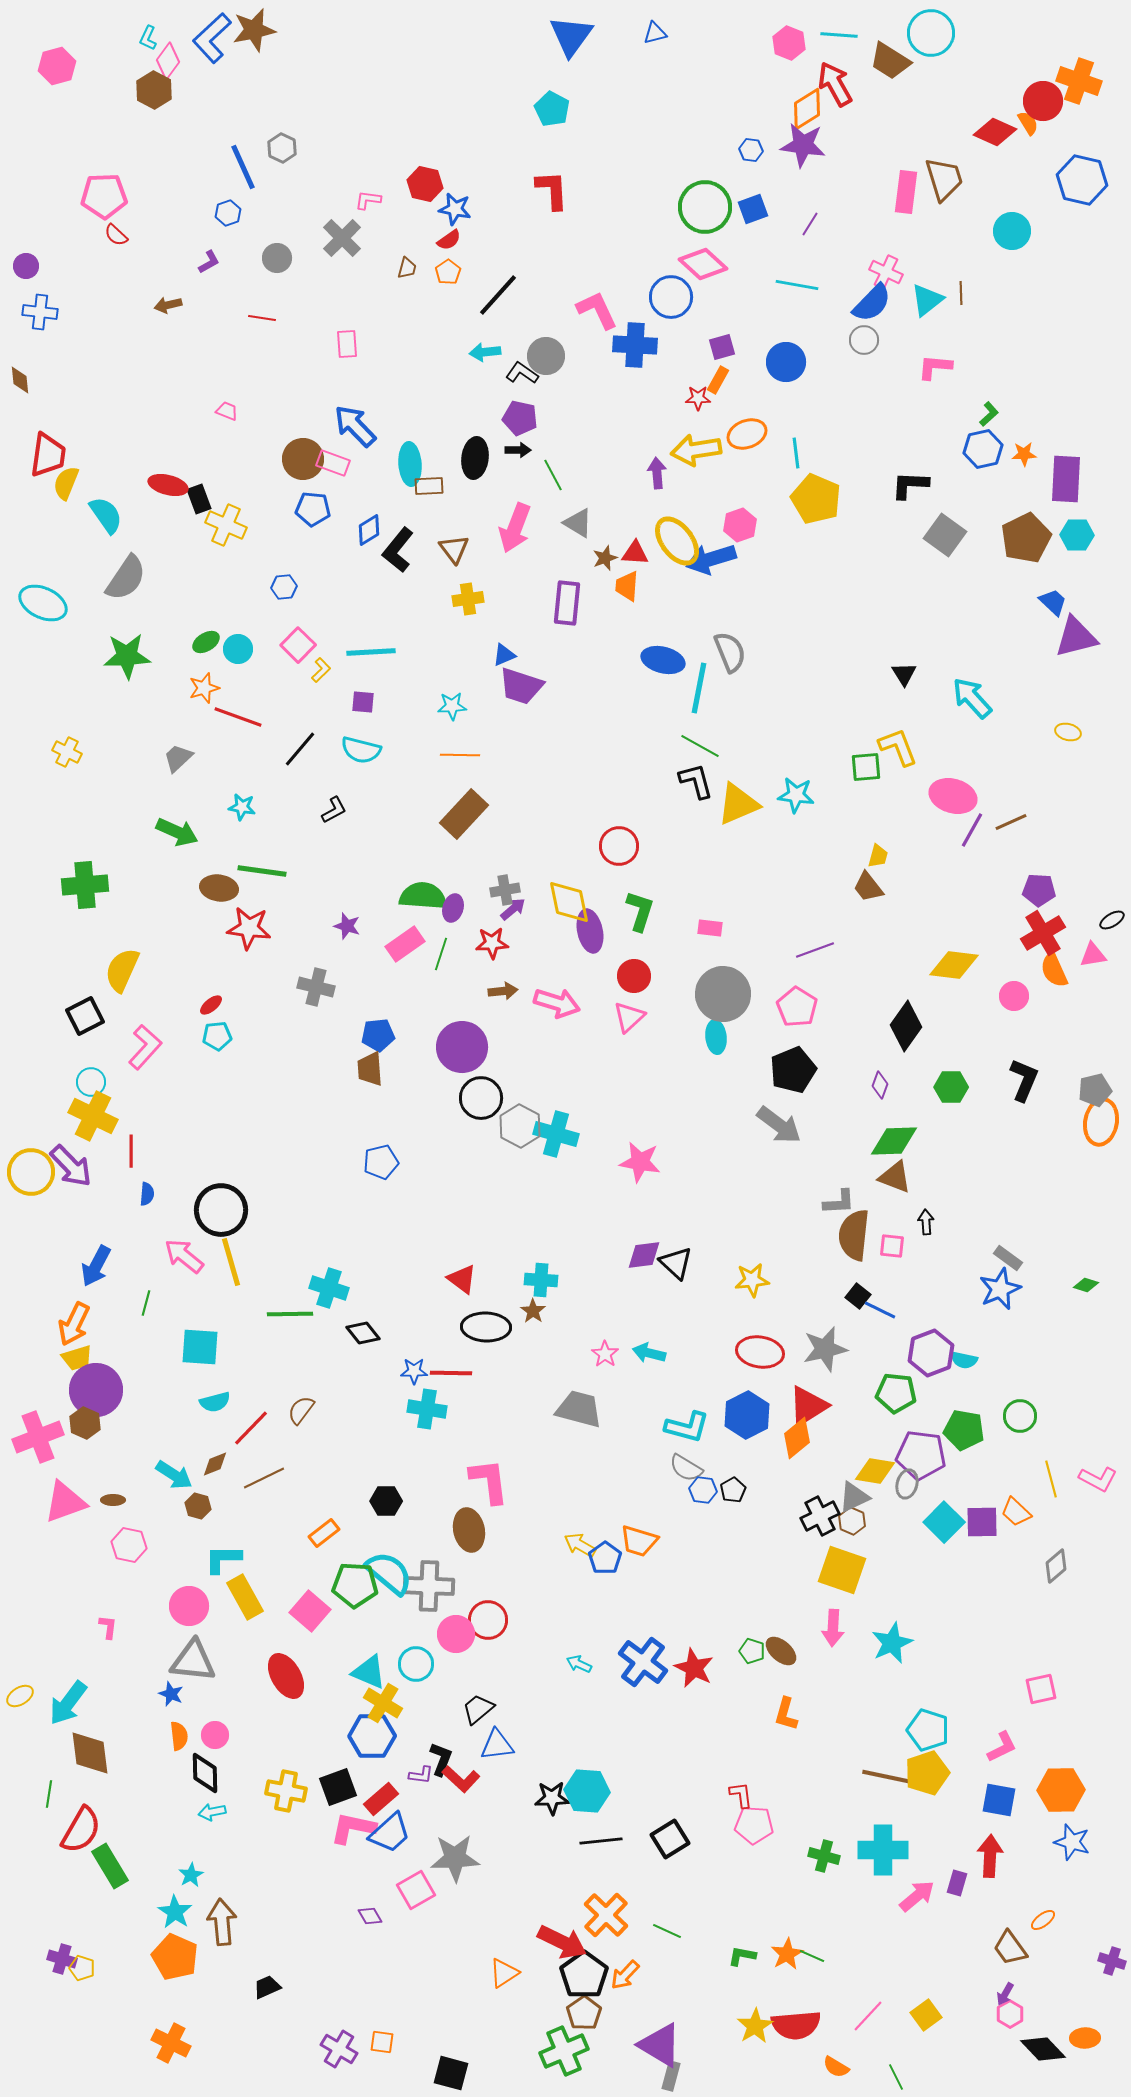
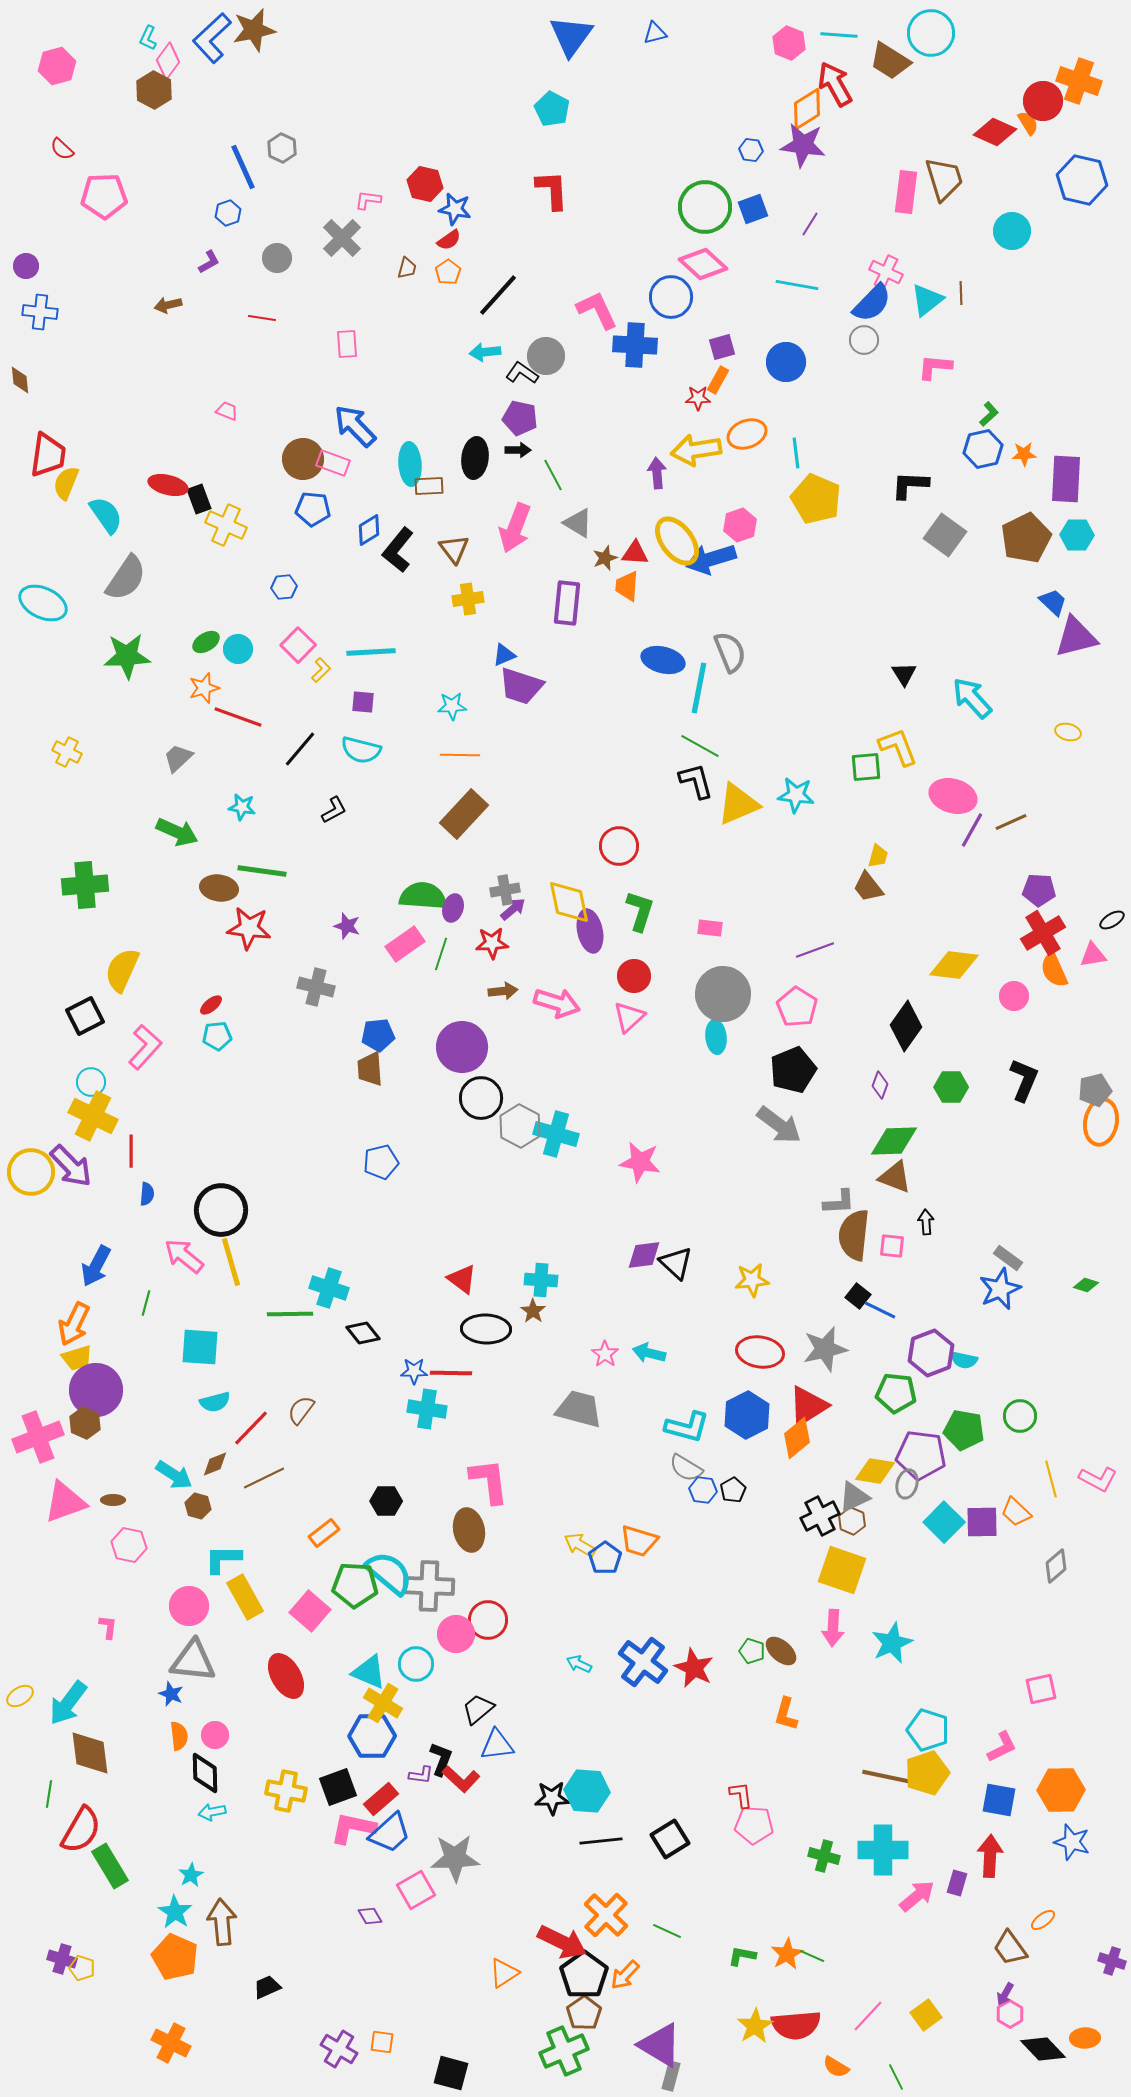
red semicircle at (116, 235): moved 54 px left, 86 px up
black ellipse at (486, 1327): moved 2 px down
